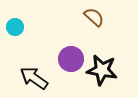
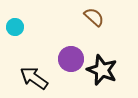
black star: rotated 12 degrees clockwise
